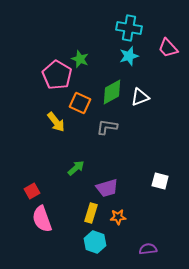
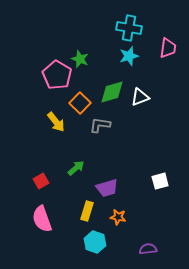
pink trapezoid: rotated 130 degrees counterclockwise
green diamond: rotated 12 degrees clockwise
orange square: rotated 20 degrees clockwise
gray L-shape: moved 7 px left, 2 px up
white square: rotated 30 degrees counterclockwise
red square: moved 9 px right, 10 px up
yellow rectangle: moved 4 px left, 2 px up
orange star: rotated 14 degrees clockwise
